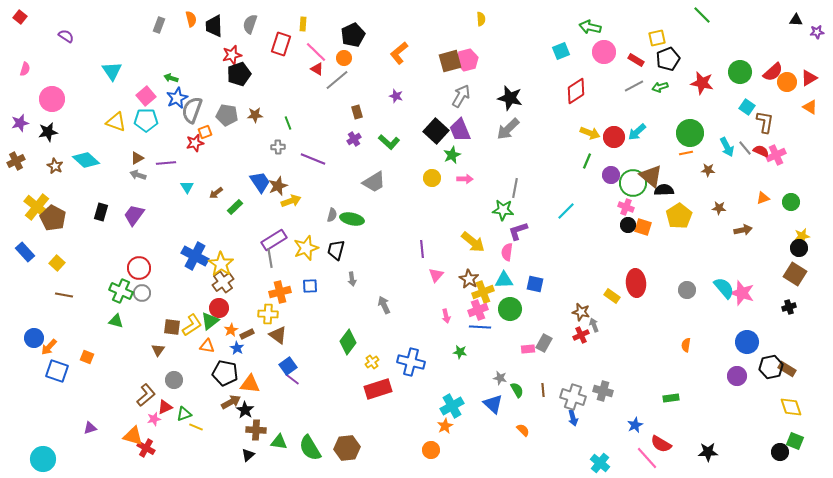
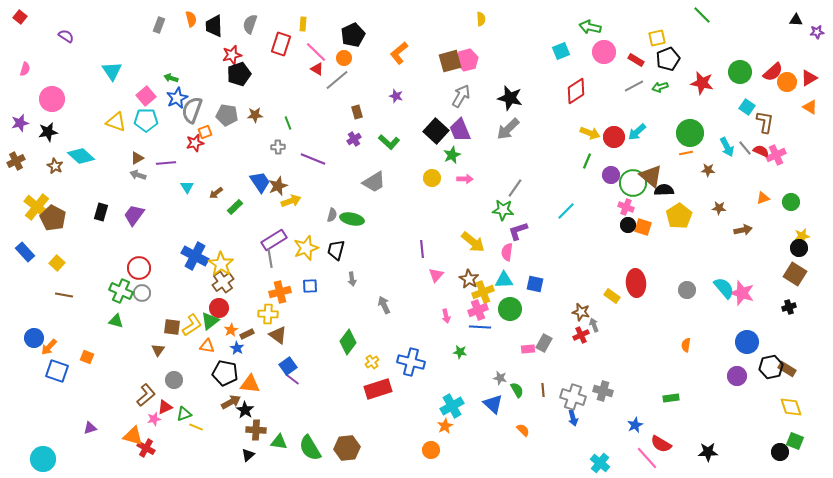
cyan diamond at (86, 160): moved 5 px left, 4 px up
gray line at (515, 188): rotated 24 degrees clockwise
